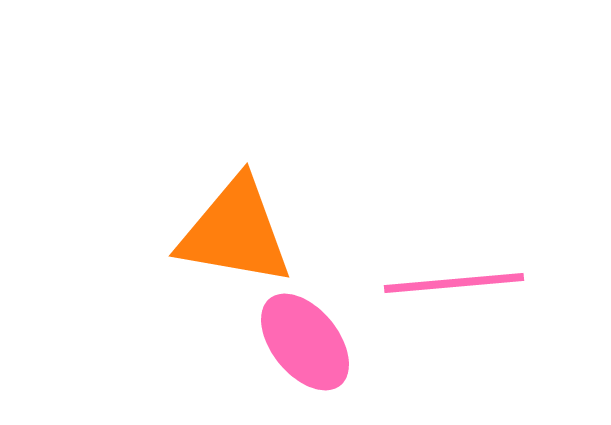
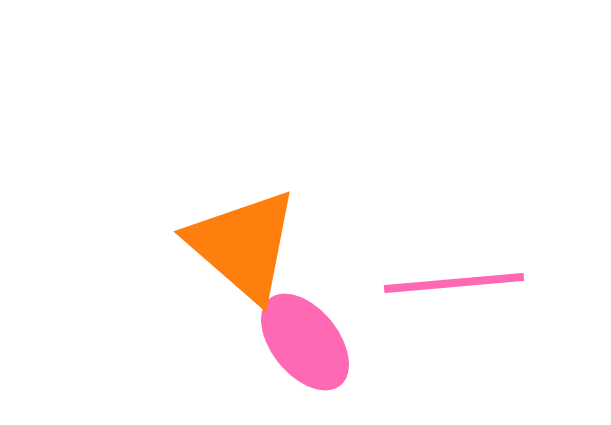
orange triangle: moved 8 px right, 13 px down; rotated 31 degrees clockwise
